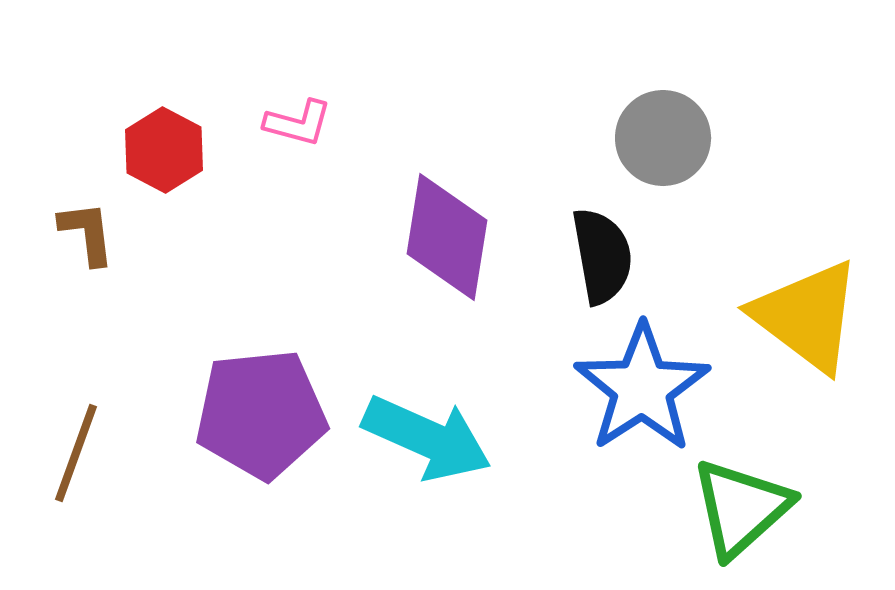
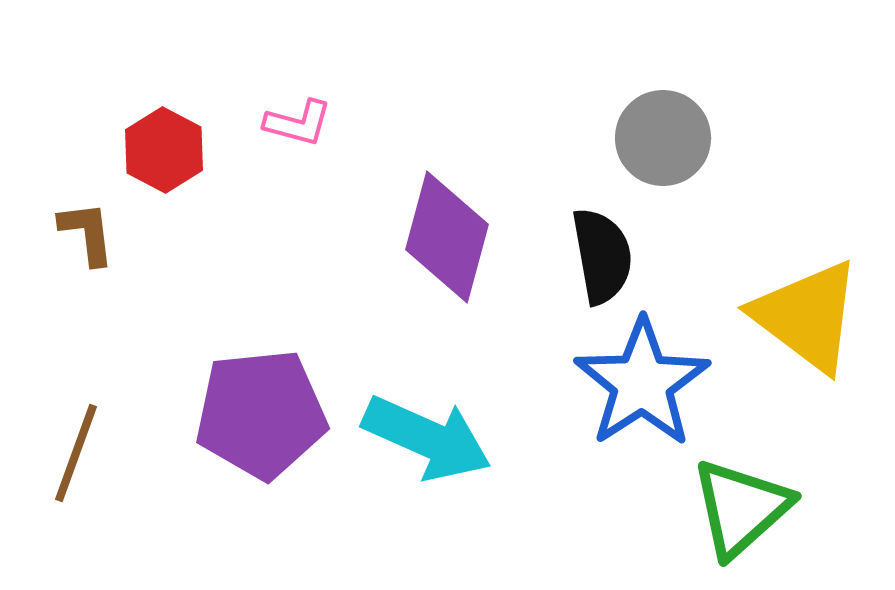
purple diamond: rotated 6 degrees clockwise
blue star: moved 5 px up
